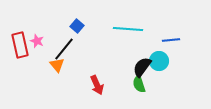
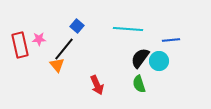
pink star: moved 2 px right, 2 px up; rotated 24 degrees counterclockwise
black semicircle: moved 2 px left, 9 px up
